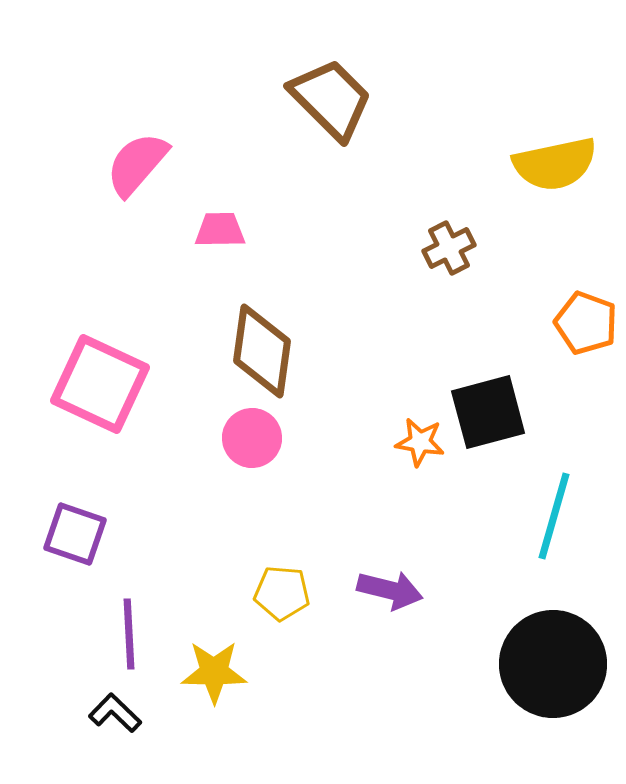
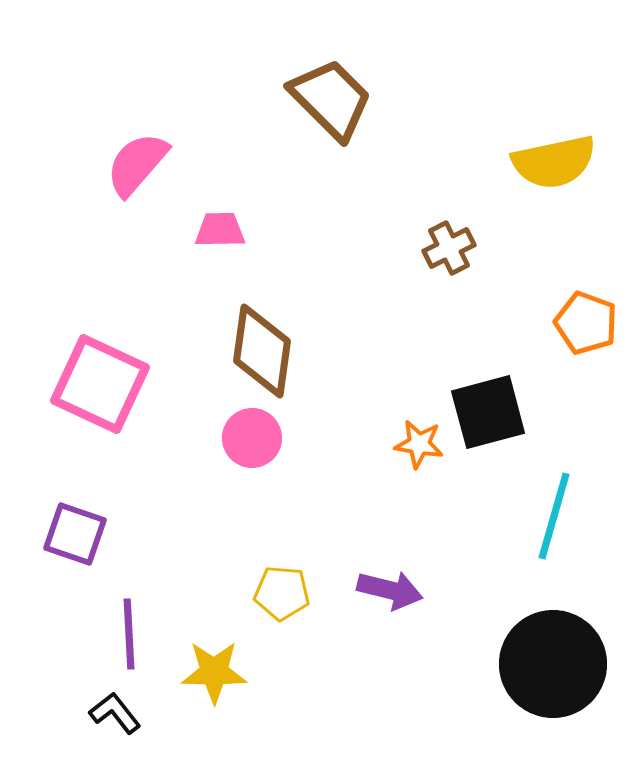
yellow semicircle: moved 1 px left, 2 px up
orange star: moved 1 px left, 2 px down
black L-shape: rotated 8 degrees clockwise
